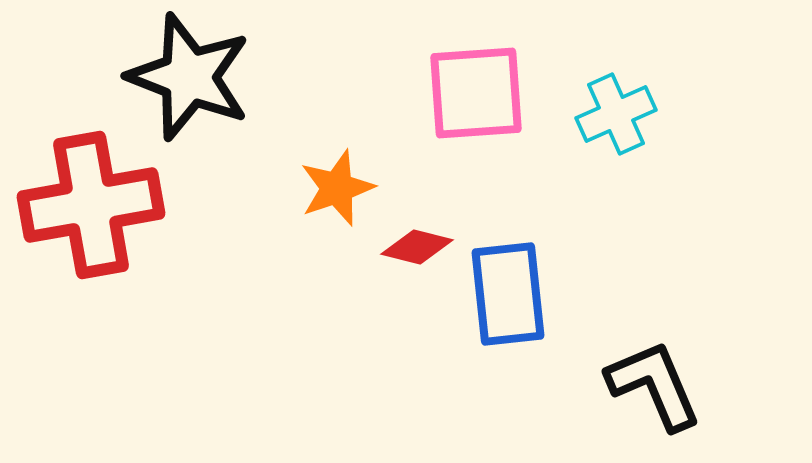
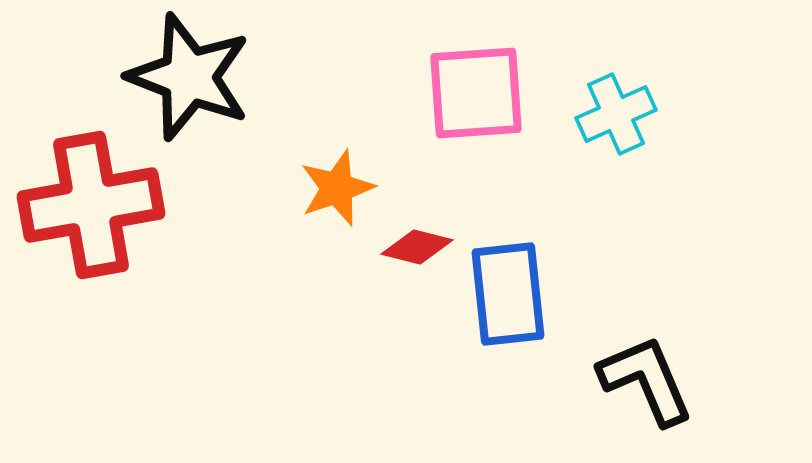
black L-shape: moved 8 px left, 5 px up
